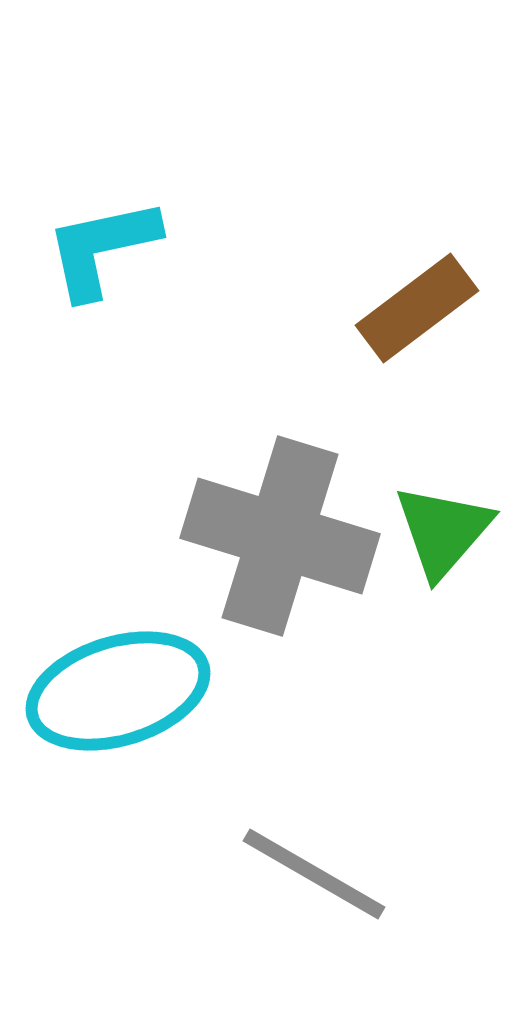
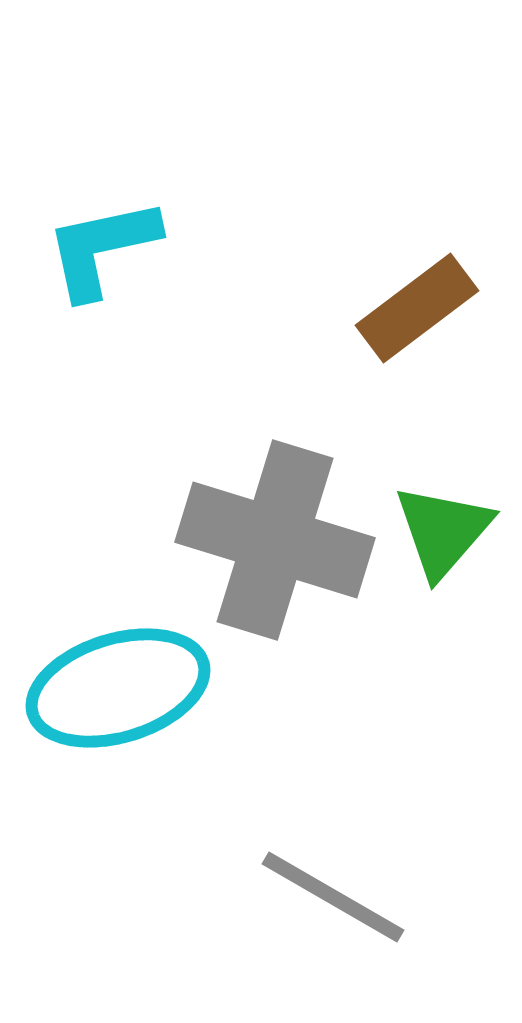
gray cross: moved 5 px left, 4 px down
cyan ellipse: moved 3 px up
gray line: moved 19 px right, 23 px down
